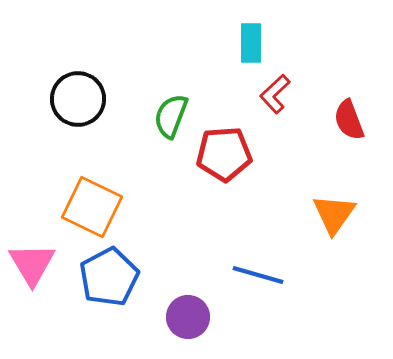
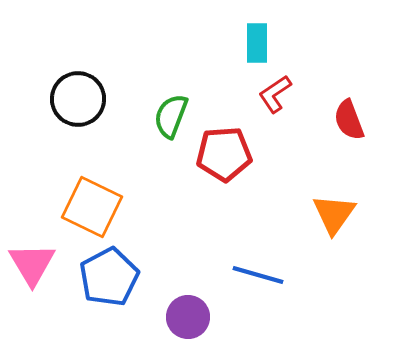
cyan rectangle: moved 6 px right
red L-shape: rotated 9 degrees clockwise
